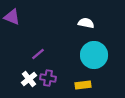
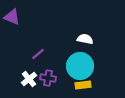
white semicircle: moved 1 px left, 16 px down
cyan circle: moved 14 px left, 11 px down
